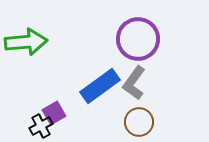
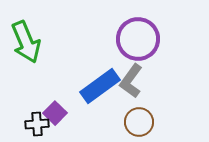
green arrow: rotated 72 degrees clockwise
gray L-shape: moved 3 px left, 2 px up
purple square: moved 1 px right; rotated 15 degrees counterclockwise
black cross: moved 4 px left, 2 px up; rotated 25 degrees clockwise
